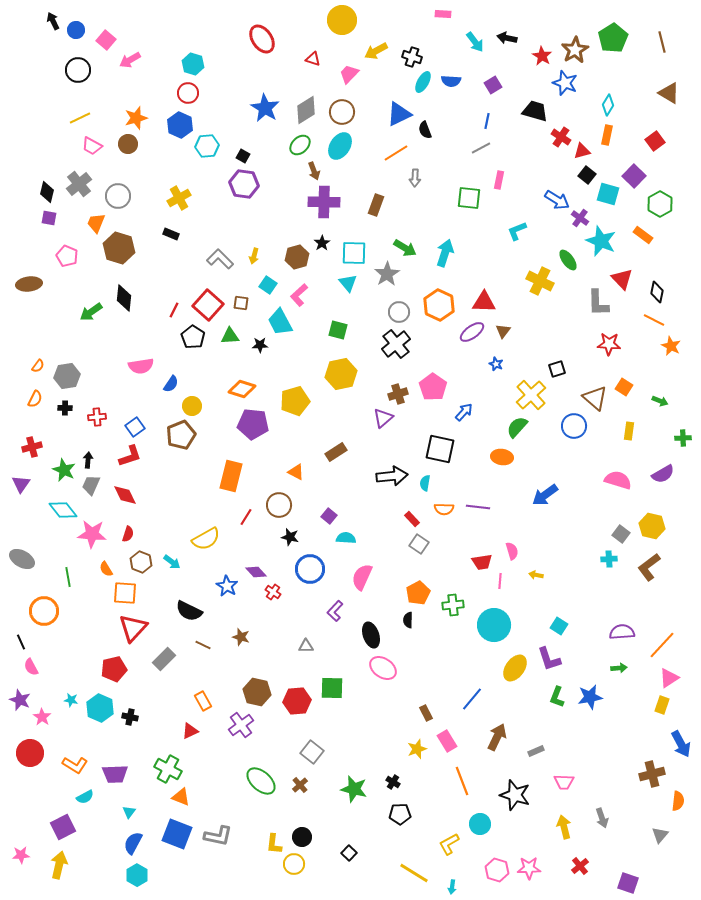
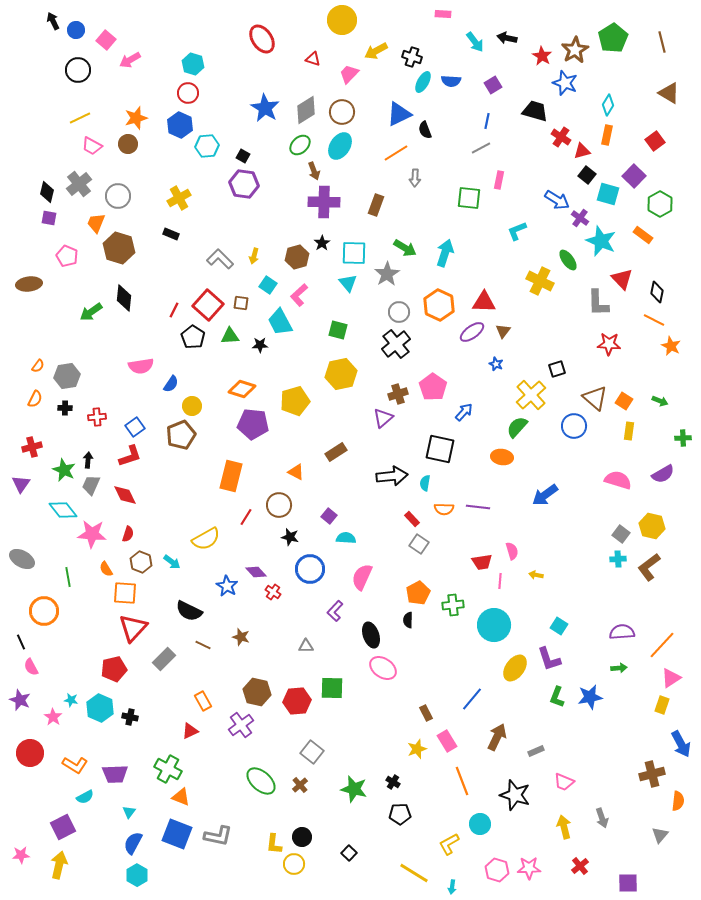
orange square at (624, 387): moved 14 px down
cyan cross at (609, 559): moved 9 px right
pink triangle at (669, 678): moved 2 px right
pink star at (42, 717): moved 11 px right
pink trapezoid at (564, 782): rotated 20 degrees clockwise
purple square at (628, 883): rotated 20 degrees counterclockwise
